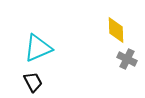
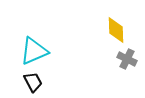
cyan triangle: moved 4 px left, 3 px down
